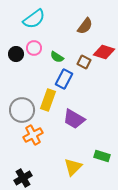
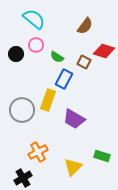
cyan semicircle: rotated 105 degrees counterclockwise
pink circle: moved 2 px right, 3 px up
red diamond: moved 1 px up
orange cross: moved 5 px right, 17 px down
